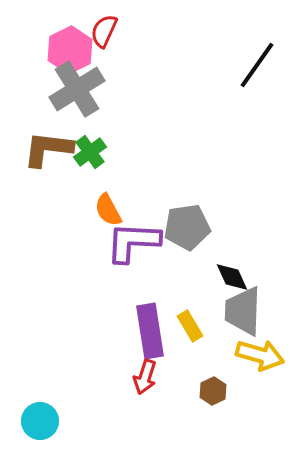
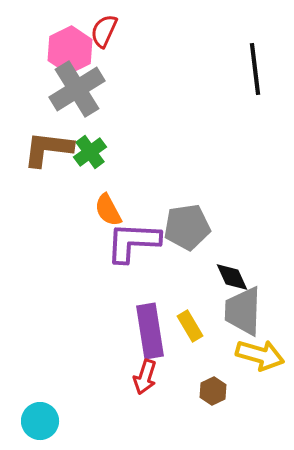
black line: moved 2 px left, 4 px down; rotated 42 degrees counterclockwise
